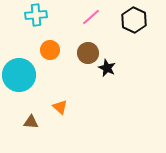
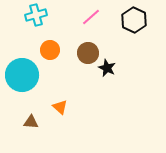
cyan cross: rotated 10 degrees counterclockwise
cyan circle: moved 3 px right
